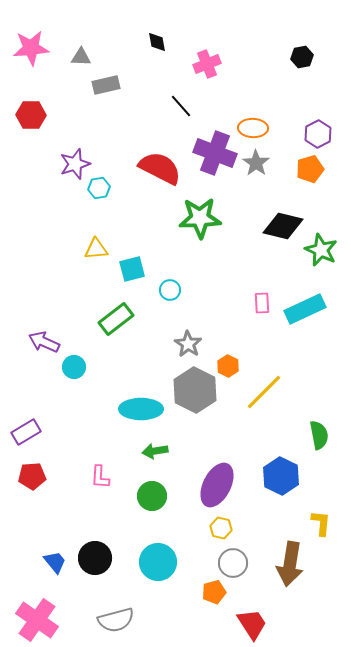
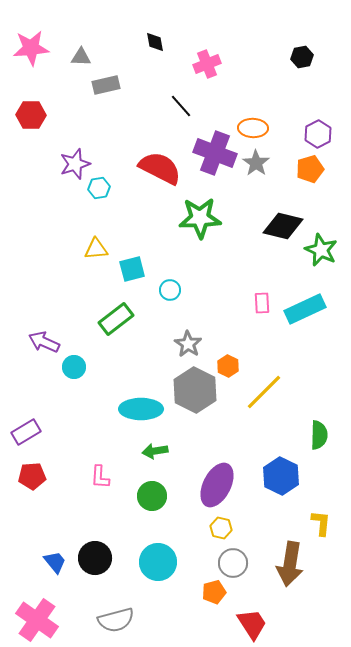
black diamond at (157, 42): moved 2 px left
green semicircle at (319, 435): rotated 12 degrees clockwise
